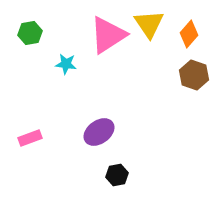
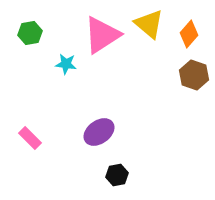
yellow triangle: rotated 16 degrees counterclockwise
pink triangle: moved 6 px left
pink rectangle: rotated 65 degrees clockwise
